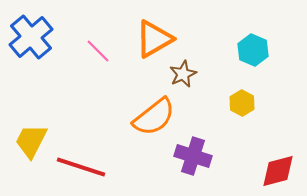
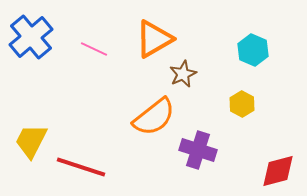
pink line: moved 4 px left, 2 px up; rotated 20 degrees counterclockwise
yellow hexagon: moved 1 px down
purple cross: moved 5 px right, 6 px up
